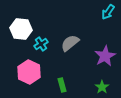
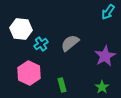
pink hexagon: moved 1 px down
